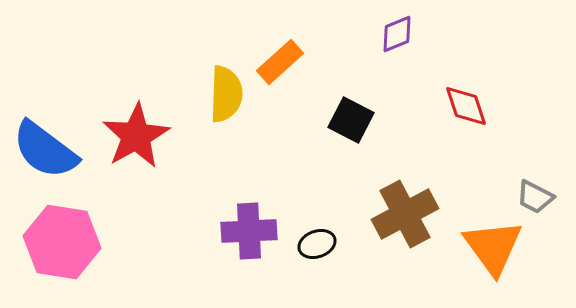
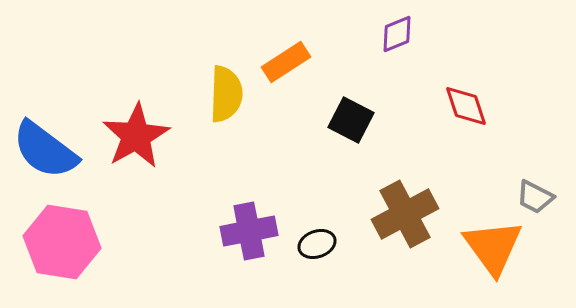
orange rectangle: moved 6 px right; rotated 9 degrees clockwise
purple cross: rotated 8 degrees counterclockwise
